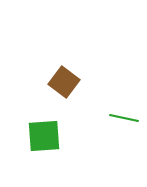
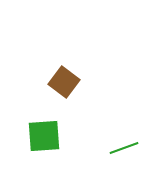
green line: moved 30 px down; rotated 32 degrees counterclockwise
